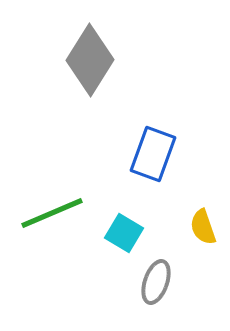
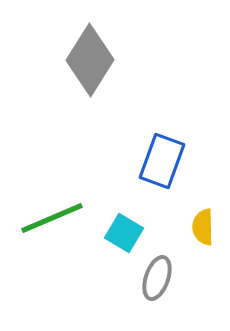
blue rectangle: moved 9 px right, 7 px down
green line: moved 5 px down
yellow semicircle: rotated 18 degrees clockwise
gray ellipse: moved 1 px right, 4 px up
